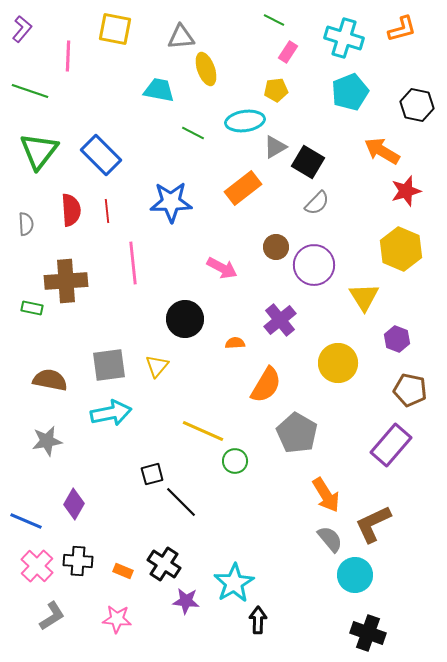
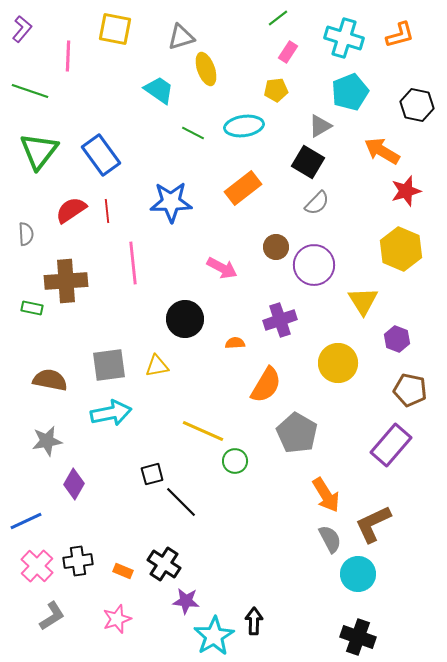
green line at (274, 20): moved 4 px right, 2 px up; rotated 65 degrees counterclockwise
orange L-shape at (402, 29): moved 2 px left, 6 px down
gray triangle at (181, 37): rotated 12 degrees counterclockwise
cyan trapezoid at (159, 90): rotated 24 degrees clockwise
cyan ellipse at (245, 121): moved 1 px left, 5 px down
gray triangle at (275, 147): moved 45 px right, 21 px up
blue rectangle at (101, 155): rotated 9 degrees clockwise
red semicircle at (71, 210): rotated 120 degrees counterclockwise
gray semicircle at (26, 224): moved 10 px down
yellow triangle at (364, 297): moved 1 px left, 4 px down
purple cross at (280, 320): rotated 20 degrees clockwise
yellow triangle at (157, 366): rotated 40 degrees clockwise
purple diamond at (74, 504): moved 20 px up
blue line at (26, 521): rotated 48 degrees counterclockwise
gray semicircle at (330, 539): rotated 12 degrees clockwise
black cross at (78, 561): rotated 12 degrees counterclockwise
cyan circle at (355, 575): moved 3 px right, 1 px up
cyan star at (234, 583): moved 20 px left, 53 px down
pink star at (117, 619): rotated 24 degrees counterclockwise
black arrow at (258, 620): moved 4 px left, 1 px down
black cross at (368, 633): moved 10 px left, 4 px down
